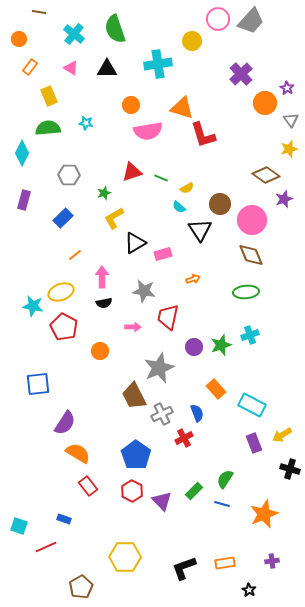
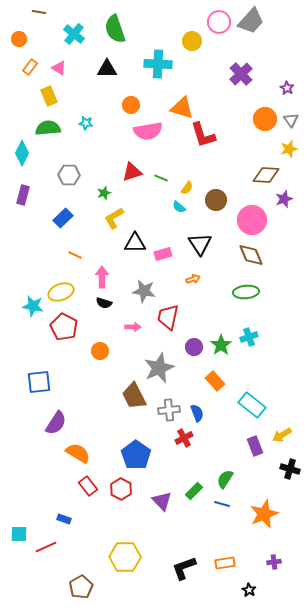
pink circle at (218, 19): moved 1 px right, 3 px down
cyan cross at (158, 64): rotated 12 degrees clockwise
pink triangle at (71, 68): moved 12 px left
orange circle at (265, 103): moved 16 px down
brown diamond at (266, 175): rotated 32 degrees counterclockwise
yellow semicircle at (187, 188): rotated 24 degrees counterclockwise
purple rectangle at (24, 200): moved 1 px left, 5 px up
brown circle at (220, 204): moved 4 px left, 4 px up
black triangle at (200, 230): moved 14 px down
black triangle at (135, 243): rotated 30 degrees clockwise
orange line at (75, 255): rotated 64 degrees clockwise
black semicircle at (104, 303): rotated 28 degrees clockwise
cyan cross at (250, 335): moved 1 px left, 2 px down
green star at (221, 345): rotated 15 degrees counterclockwise
blue square at (38, 384): moved 1 px right, 2 px up
orange rectangle at (216, 389): moved 1 px left, 8 px up
cyan rectangle at (252, 405): rotated 12 degrees clockwise
gray cross at (162, 414): moved 7 px right, 4 px up; rotated 20 degrees clockwise
purple semicircle at (65, 423): moved 9 px left
purple rectangle at (254, 443): moved 1 px right, 3 px down
red hexagon at (132, 491): moved 11 px left, 2 px up
cyan square at (19, 526): moved 8 px down; rotated 18 degrees counterclockwise
purple cross at (272, 561): moved 2 px right, 1 px down
